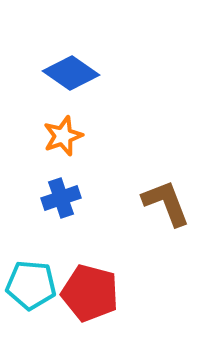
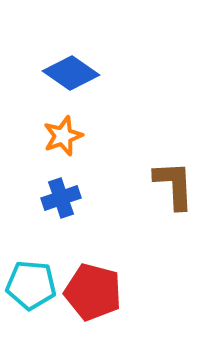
brown L-shape: moved 8 px right, 18 px up; rotated 18 degrees clockwise
red pentagon: moved 3 px right, 1 px up
